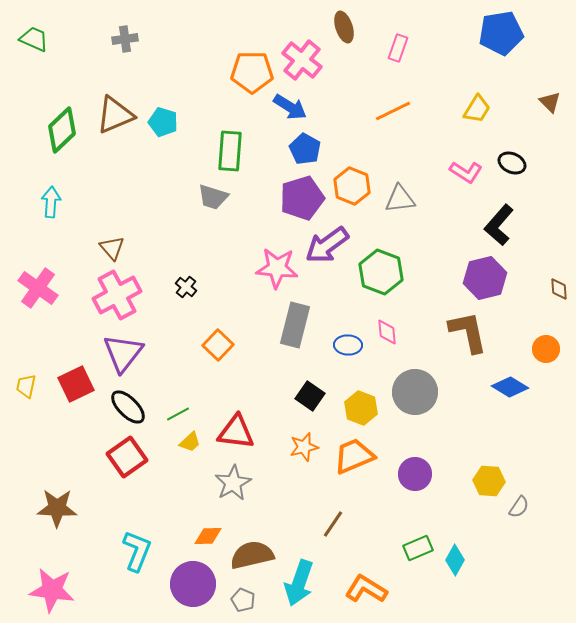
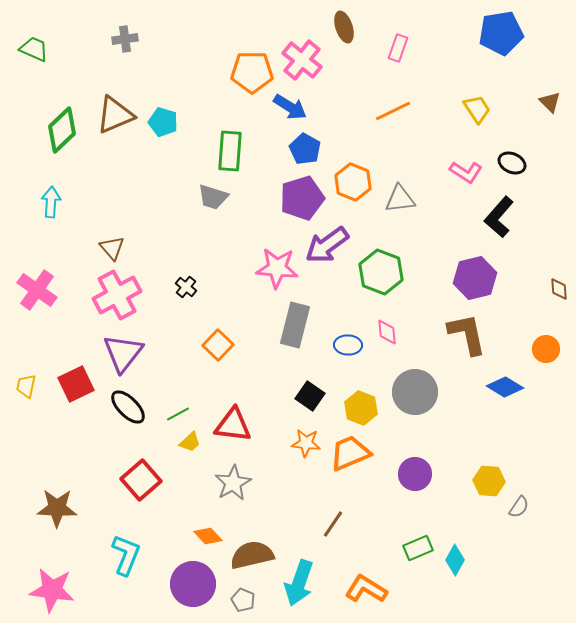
green trapezoid at (34, 39): moved 10 px down
yellow trapezoid at (477, 109): rotated 64 degrees counterclockwise
orange hexagon at (352, 186): moved 1 px right, 4 px up
black L-shape at (499, 225): moved 8 px up
purple hexagon at (485, 278): moved 10 px left
pink cross at (38, 288): moved 1 px left, 2 px down
brown L-shape at (468, 332): moved 1 px left, 2 px down
blue diamond at (510, 387): moved 5 px left
red triangle at (236, 432): moved 3 px left, 7 px up
orange star at (304, 447): moved 2 px right, 4 px up; rotated 20 degrees clockwise
orange trapezoid at (354, 456): moved 4 px left, 3 px up
red square at (127, 457): moved 14 px right, 23 px down; rotated 6 degrees counterclockwise
orange diamond at (208, 536): rotated 48 degrees clockwise
cyan L-shape at (137, 551): moved 11 px left, 4 px down
